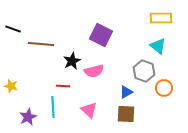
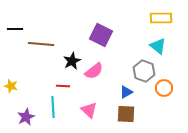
black line: moved 2 px right; rotated 21 degrees counterclockwise
pink semicircle: rotated 24 degrees counterclockwise
purple star: moved 2 px left
